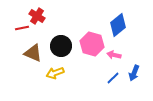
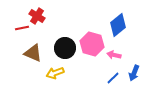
black circle: moved 4 px right, 2 px down
